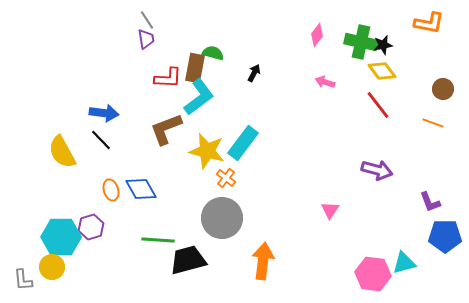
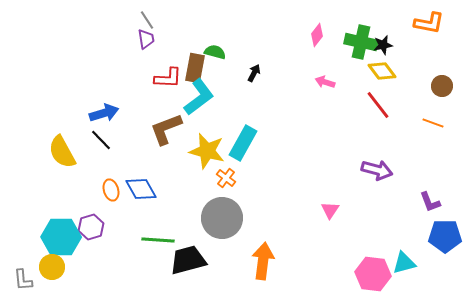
green semicircle: moved 2 px right, 1 px up
brown circle: moved 1 px left, 3 px up
blue arrow: rotated 24 degrees counterclockwise
cyan rectangle: rotated 8 degrees counterclockwise
